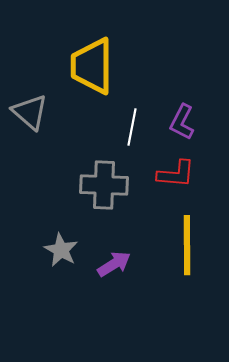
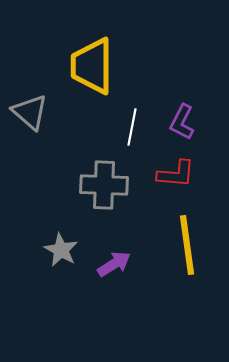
yellow line: rotated 8 degrees counterclockwise
